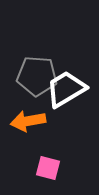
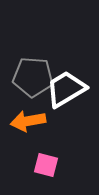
gray pentagon: moved 4 px left, 1 px down
pink square: moved 2 px left, 3 px up
